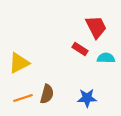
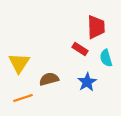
red trapezoid: rotated 25 degrees clockwise
cyan semicircle: rotated 108 degrees counterclockwise
yellow triangle: rotated 30 degrees counterclockwise
brown semicircle: moved 2 px right, 15 px up; rotated 120 degrees counterclockwise
blue star: moved 16 px up; rotated 30 degrees counterclockwise
